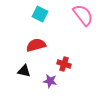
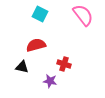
black triangle: moved 2 px left, 4 px up
